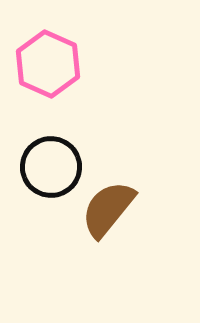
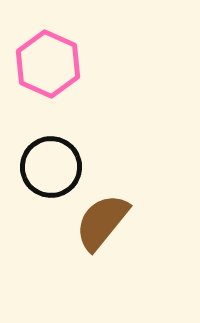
brown semicircle: moved 6 px left, 13 px down
